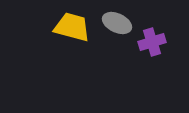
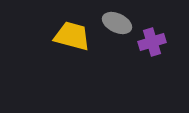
yellow trapezoid: moved 9 px down
